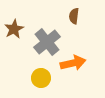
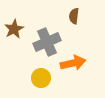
gray cross: rotated 16 degrees clockwise
